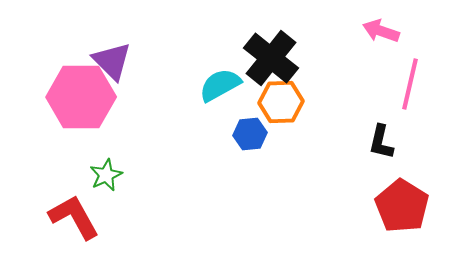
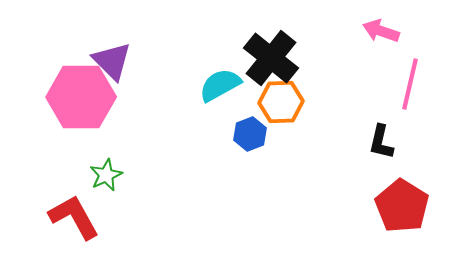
blue hexagon: rotated 16 degrees counterclockwise
